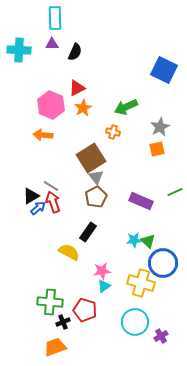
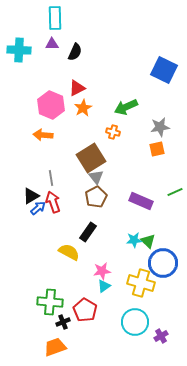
gray star: rotated 18 degrees clockwise
gray line: moved 8 px up; rotated 49 degrees clockwise
red pentagon: rotated 15 degrees clockwise
